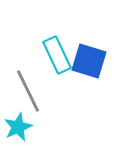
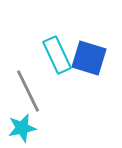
blue square: moved 3 px up
cyan star: moved 4 px right, 1 px down; rotated 12 degrees clockwise
